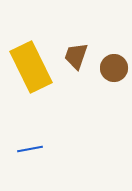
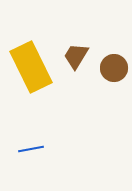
brown trapezoid: rotated 12 degrees clockwise
blue line: moved 1 px right
